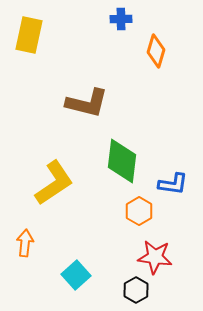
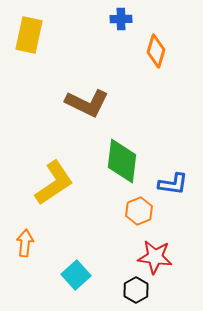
brown L-shape: rotated 12 degrees clockwise
orange hexagon: rotated 8 degrees clockwise
